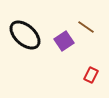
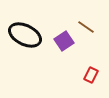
black ellipse: rotated 16 degrees counterclockwise
